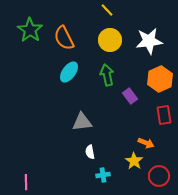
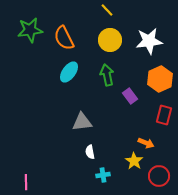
green star: rotated 30 degrees clockwise
red rectangle: rotated 24 degrees clockwise
